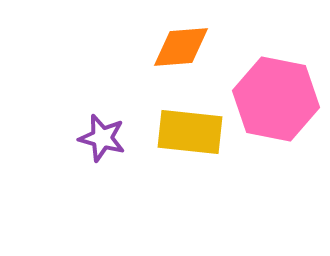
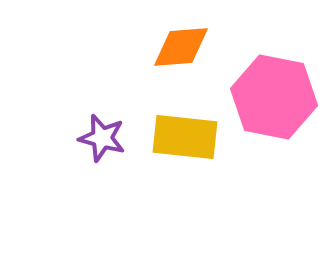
pink hexagon: moved 2 px left, 2 px up
yellow rectangle: moved 5 px left, 5 px down
